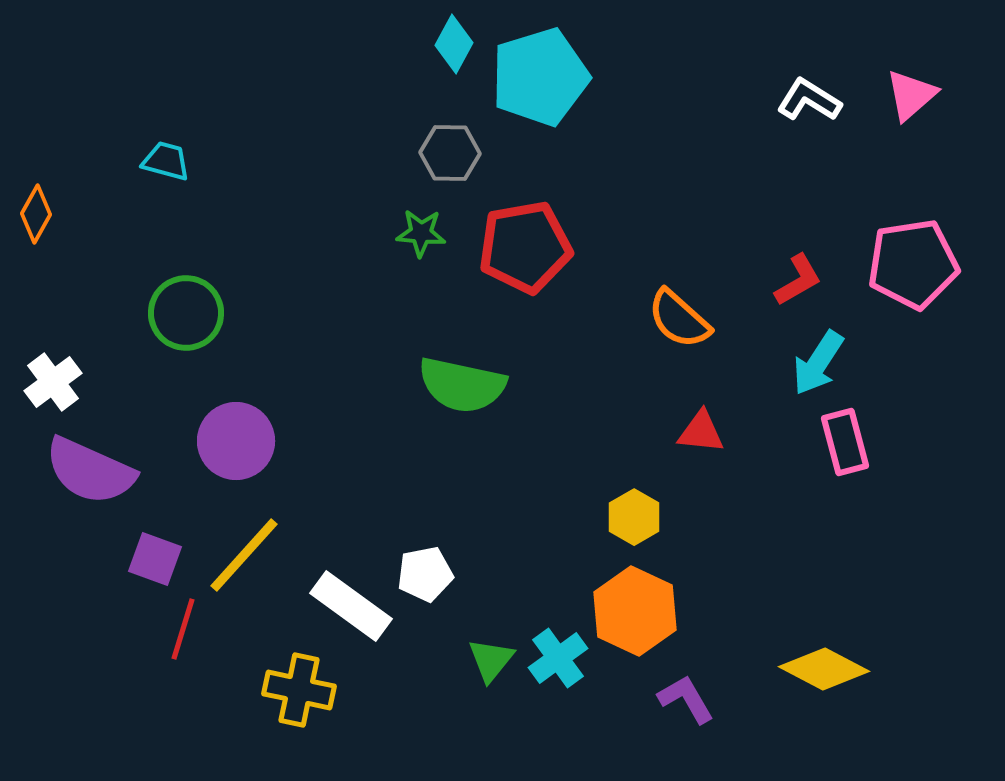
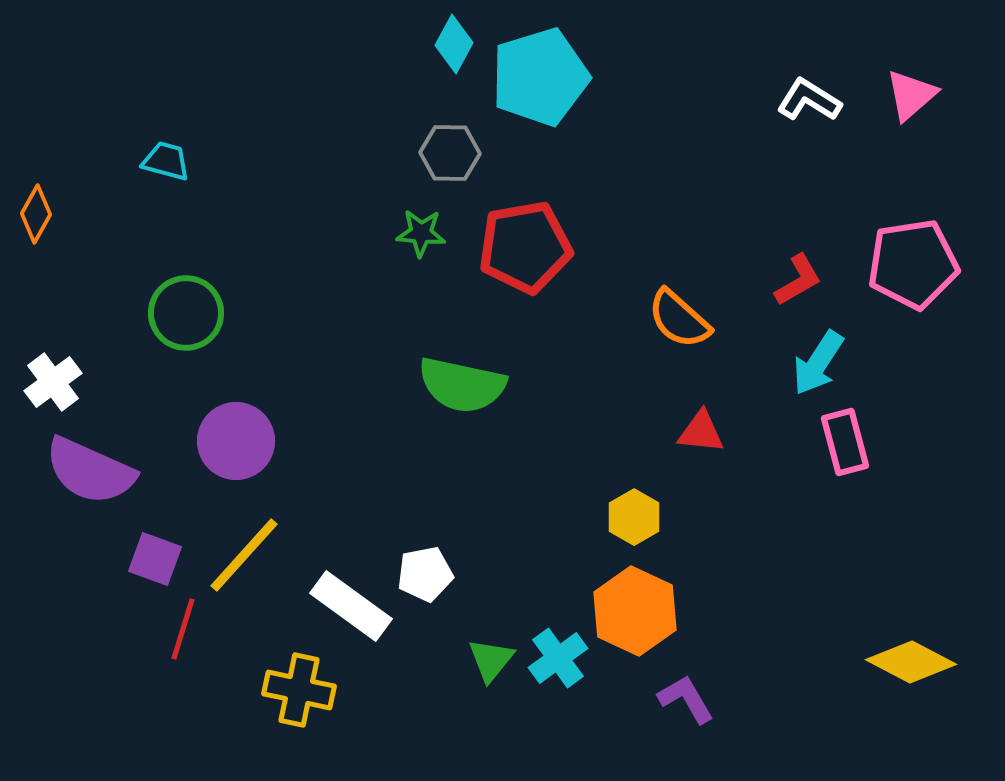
yellow diamond: moved 87 px right, 7 px up
